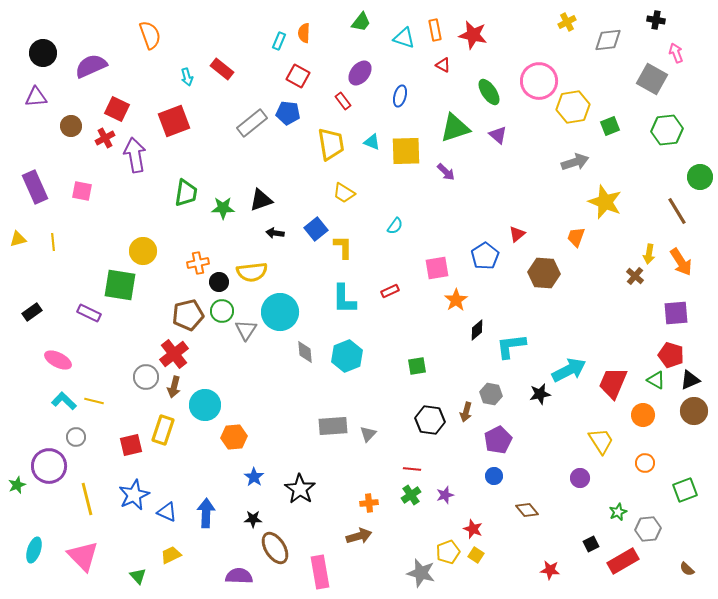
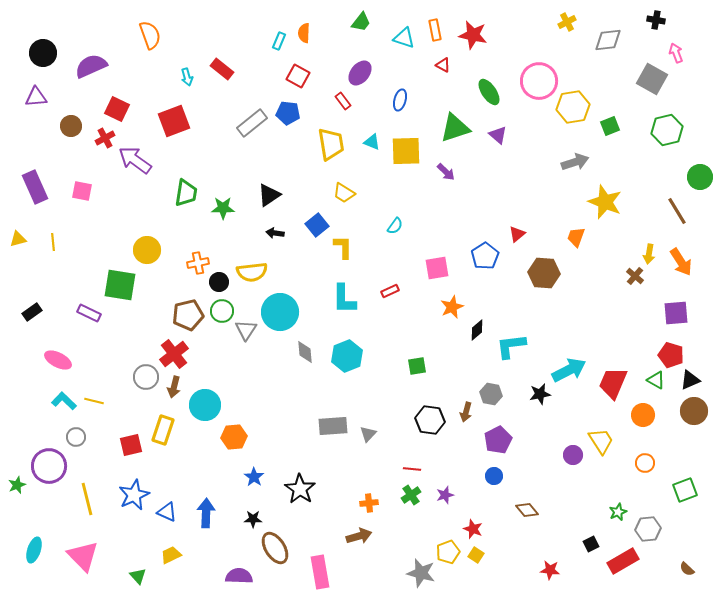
blue ellipse at (400, 96): moved 4 px down
green hexagon at (667, 130): rotated 8 degrees counterclockwise
purple arrow at (135, 155): moved 5 px down; rotated 44 degrees counterclockwise
black triangle at (261, 200): moved 8 px right, 5 px up; rotated 15 degrees counterclockwise
blue square at (316, 229): moved 1 px right, 4 px up
yellow circle at (143, 251): moved 4 px right, 1 px up
orange star at (456, 300): moved 4 px left, 7 px down; rotated 10 degrees clockwise
purple circle at (580, 478): moved 7 px left, 23 px up
